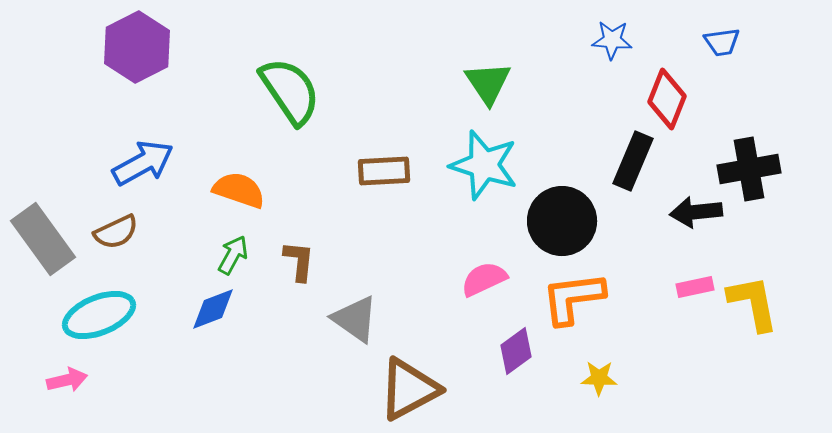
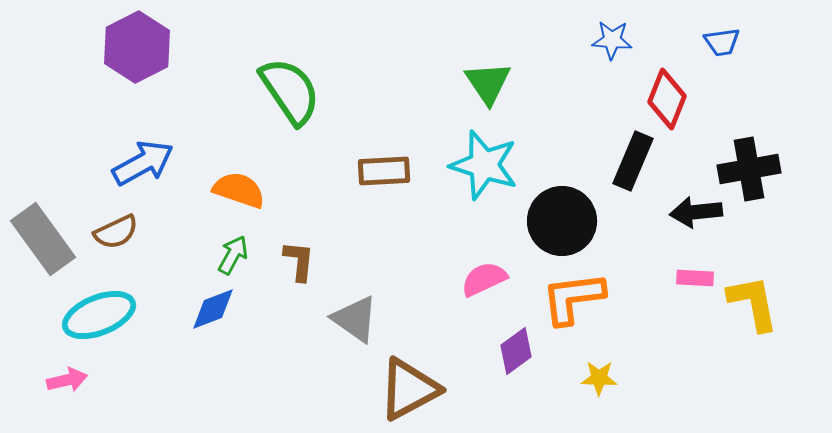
pink rectangle: moved 9 px up; rotated 15 degrees clockwise
